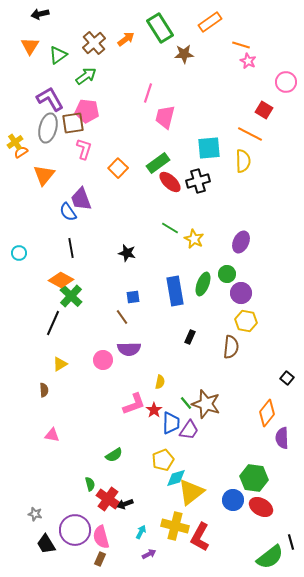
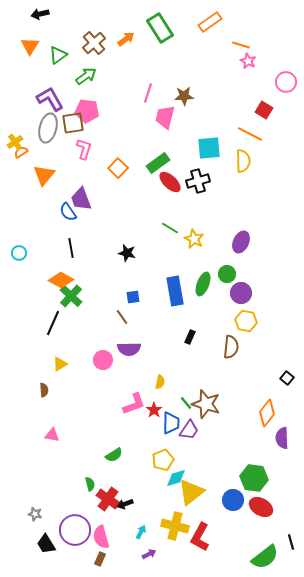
brown star at (184, 54): moved 42 px down
green semicircle at (270, 557): moved 5 px left
